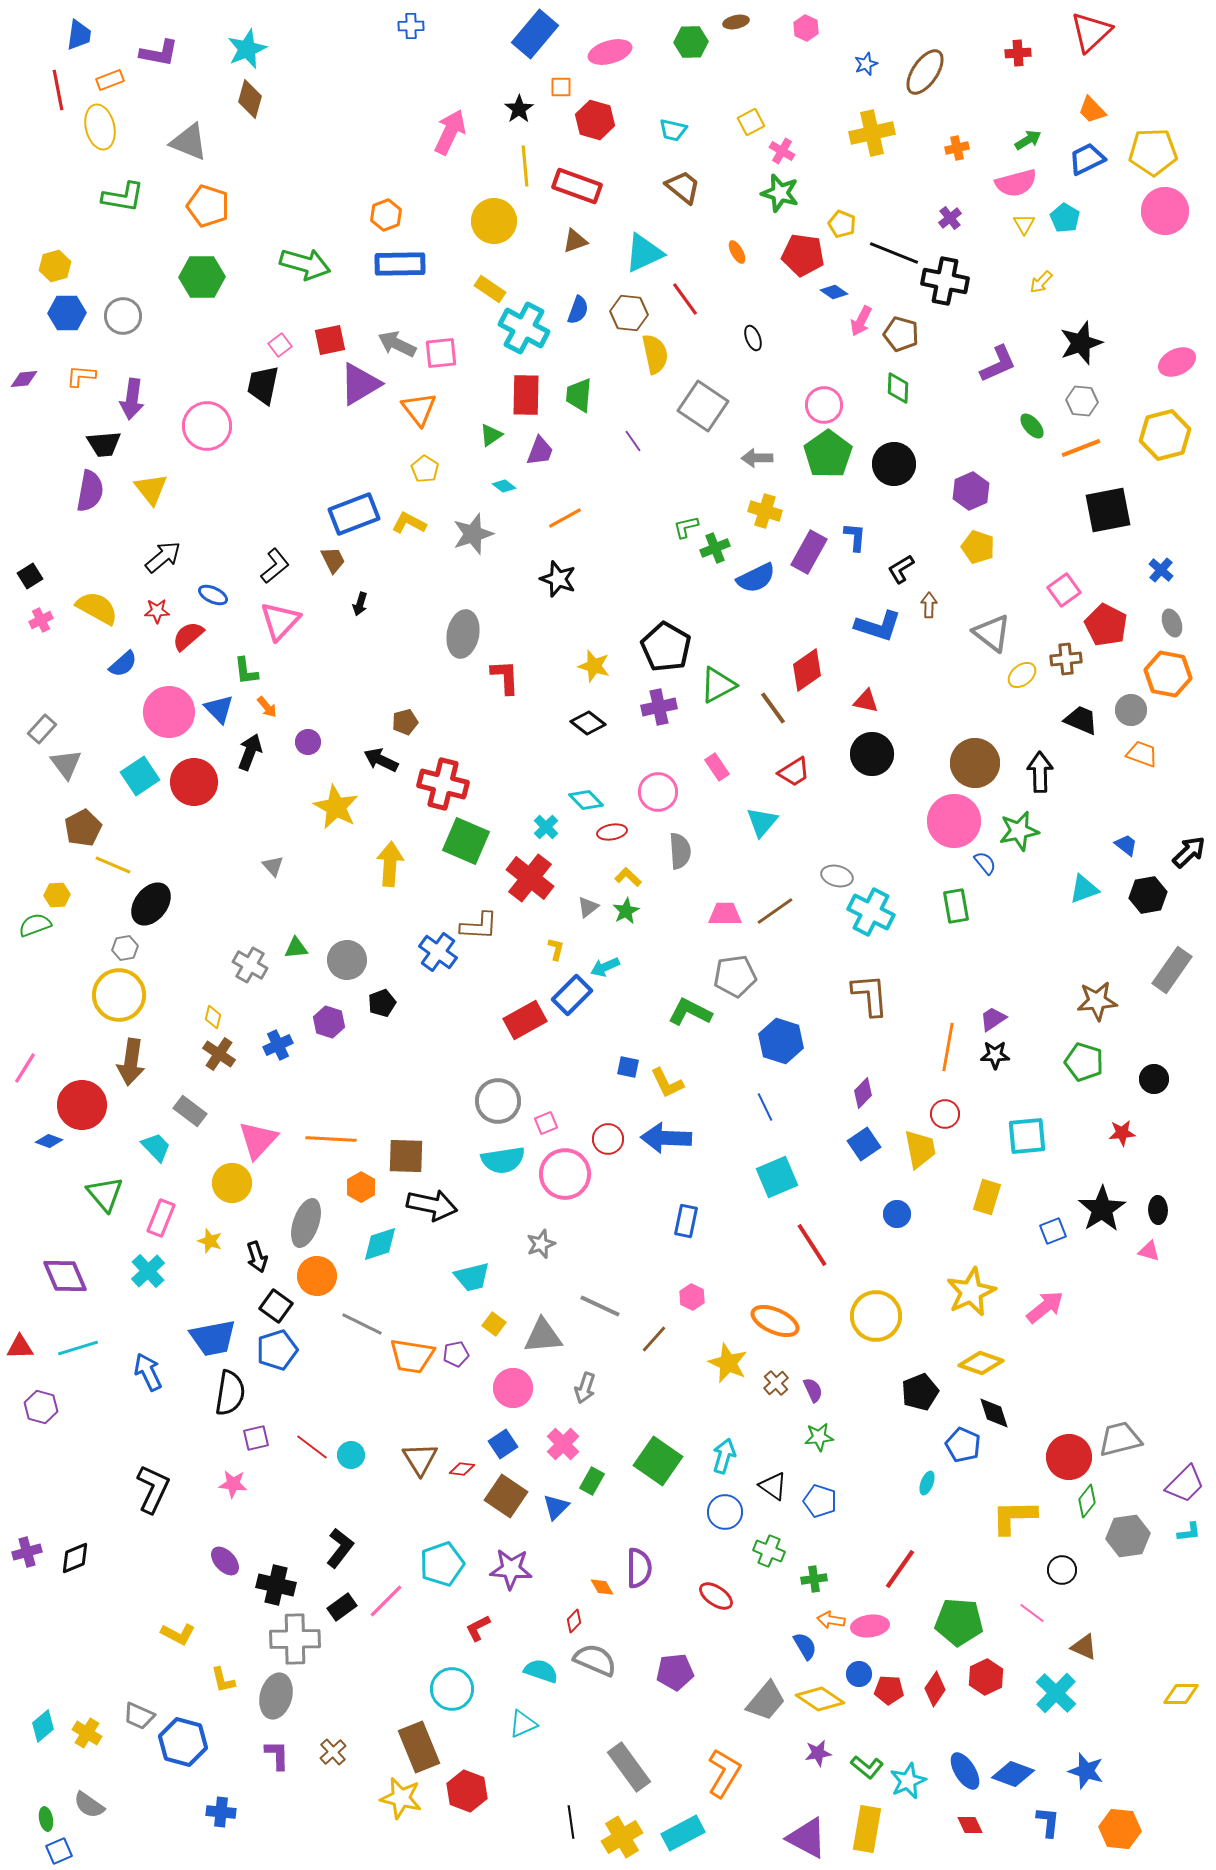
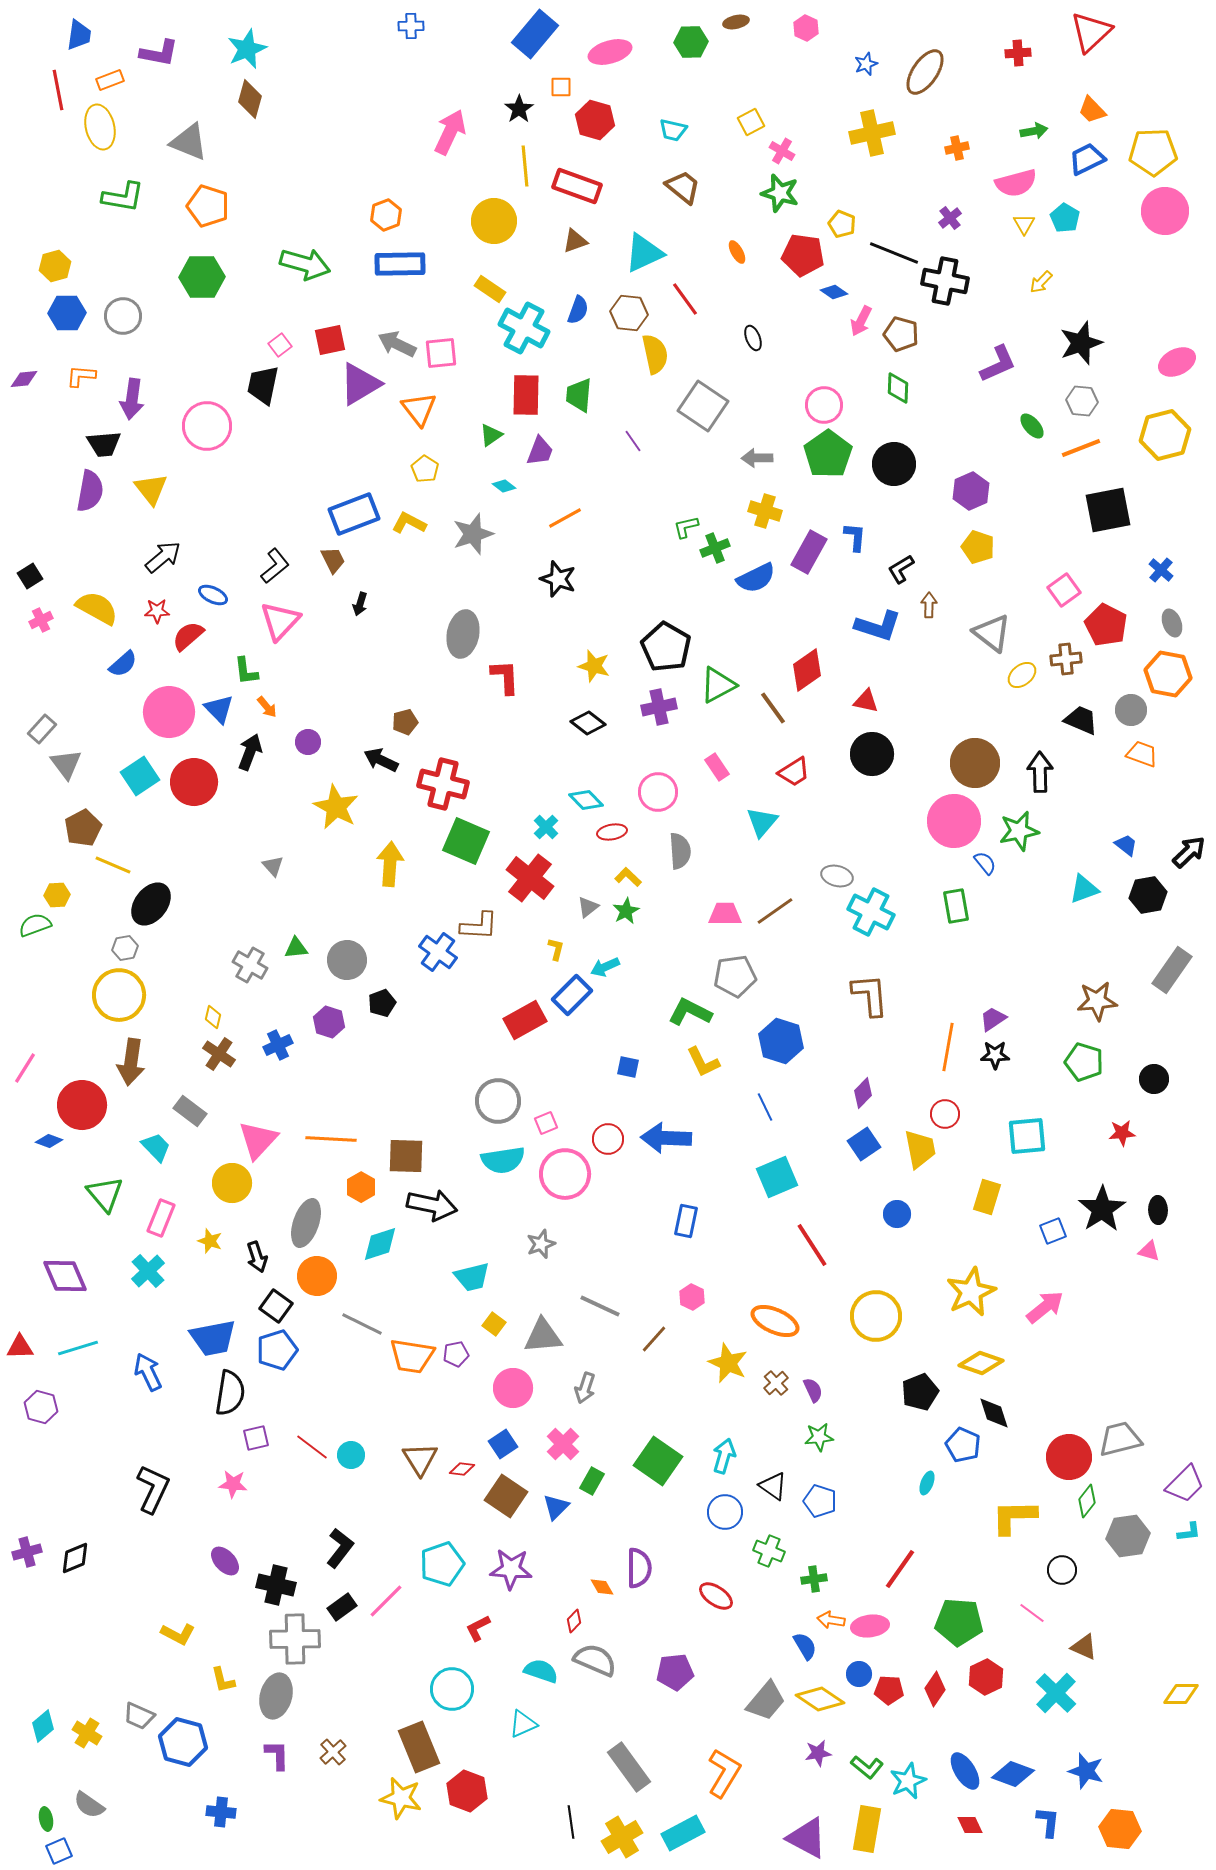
green arrow at (1028, 140): moved 6 px right, 9 px up; rotated 20 degrees clockwise
yellow L-shape at (667, 1083): moved 36 px right, 21 px up
